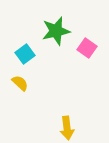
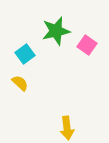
pink square: moved 3 px up
